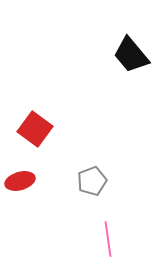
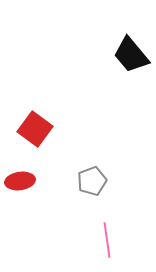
red ellipse: rotated 8 degrees clockwise
pink line: moved 1 px left, 1 px down
